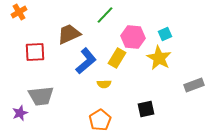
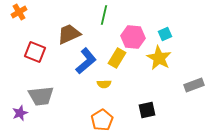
green line: moved 1 px left; rotated 30 degrees counterclockwise
red square: rotated 25 degrees clockwise
black square: moved 1 px right, 1 px down
orange pentagon: moved 2 px right
